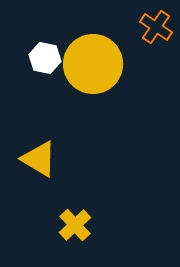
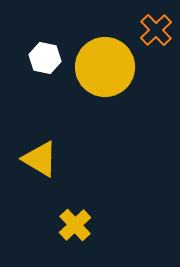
orange cross: moved 3 px down; rotated 12 degrees clockwise
yellow circle: moved 12 px right, 3 px down
yellow triangle: moved 1 px right
